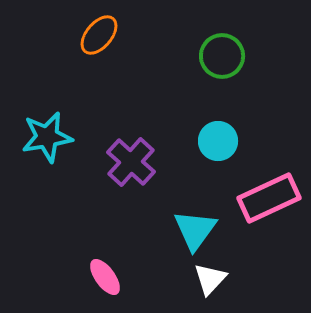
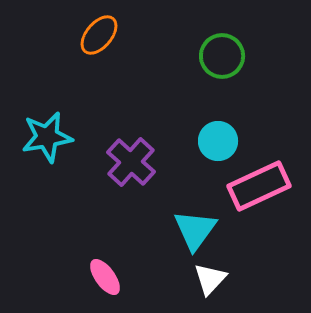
pink rectangle: moved 10 px left, 12 px up
